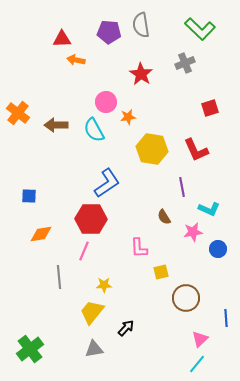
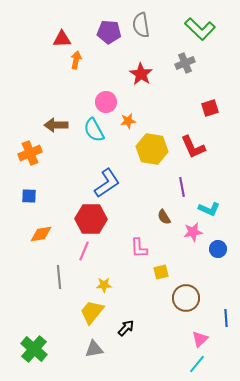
orange arrow: rotated 90 degrees clockwise
orange cross: moved 12 px right, 40 px down; rotated 30 degrees clockwise
orange star: moved 4 px down
red L-shape: moved 3 px left, 3 px up
green cross: moved 4 px right; rotated 12 degrees counterclockwise
